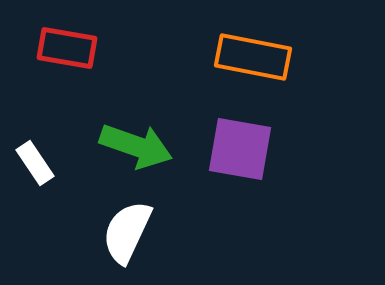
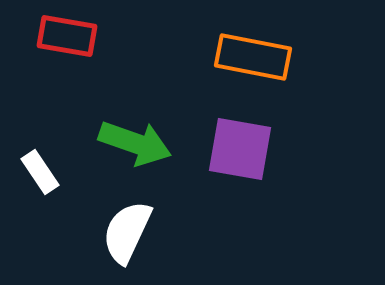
red rectangle: moved 12 px up
green arrow: moved 1 px left, 3 px up
white rectangle: moved 5 px right, 9 px down
